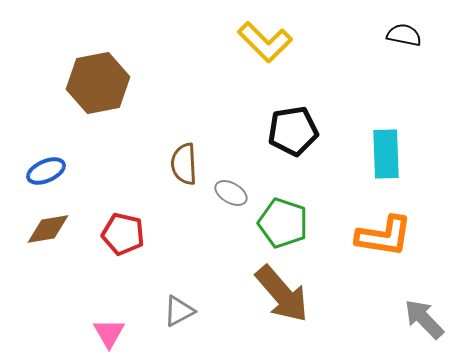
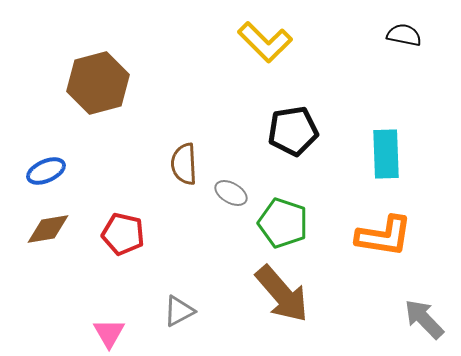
brown hexagon: rotated 4 degrees counterclockwise
